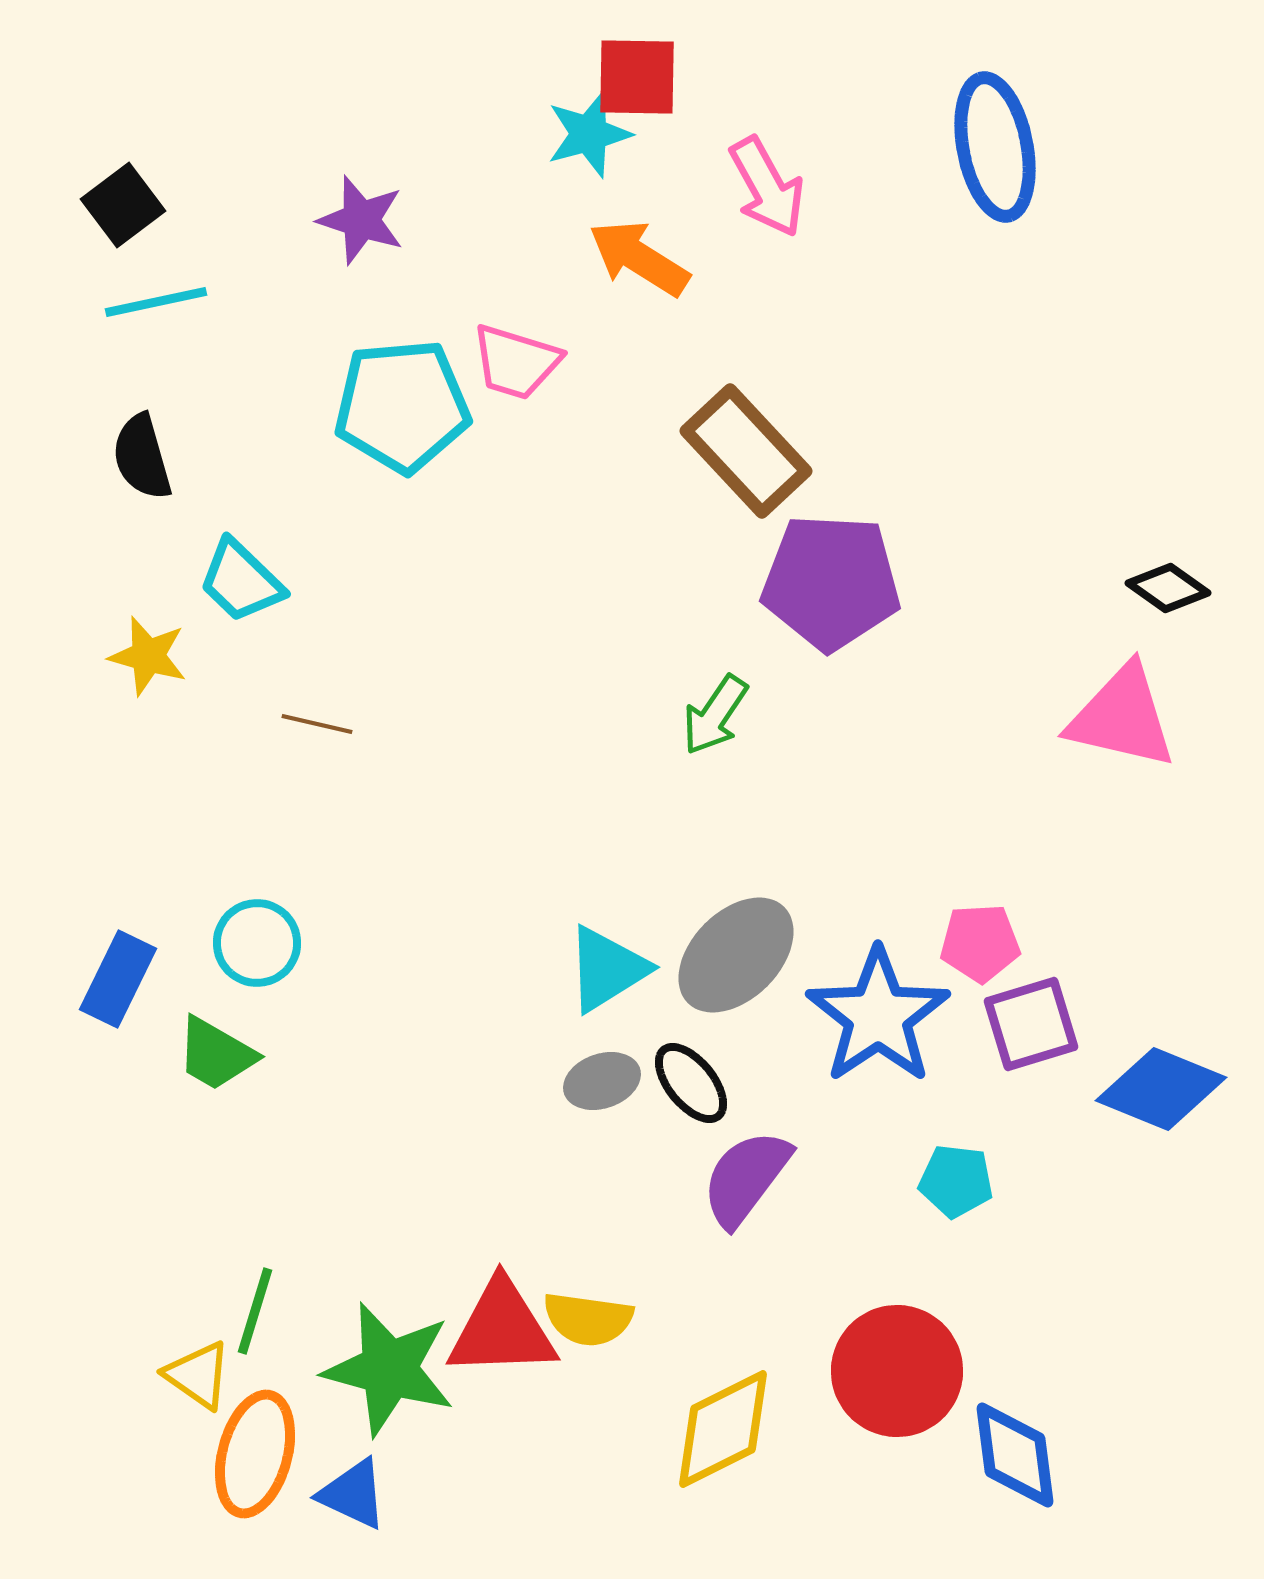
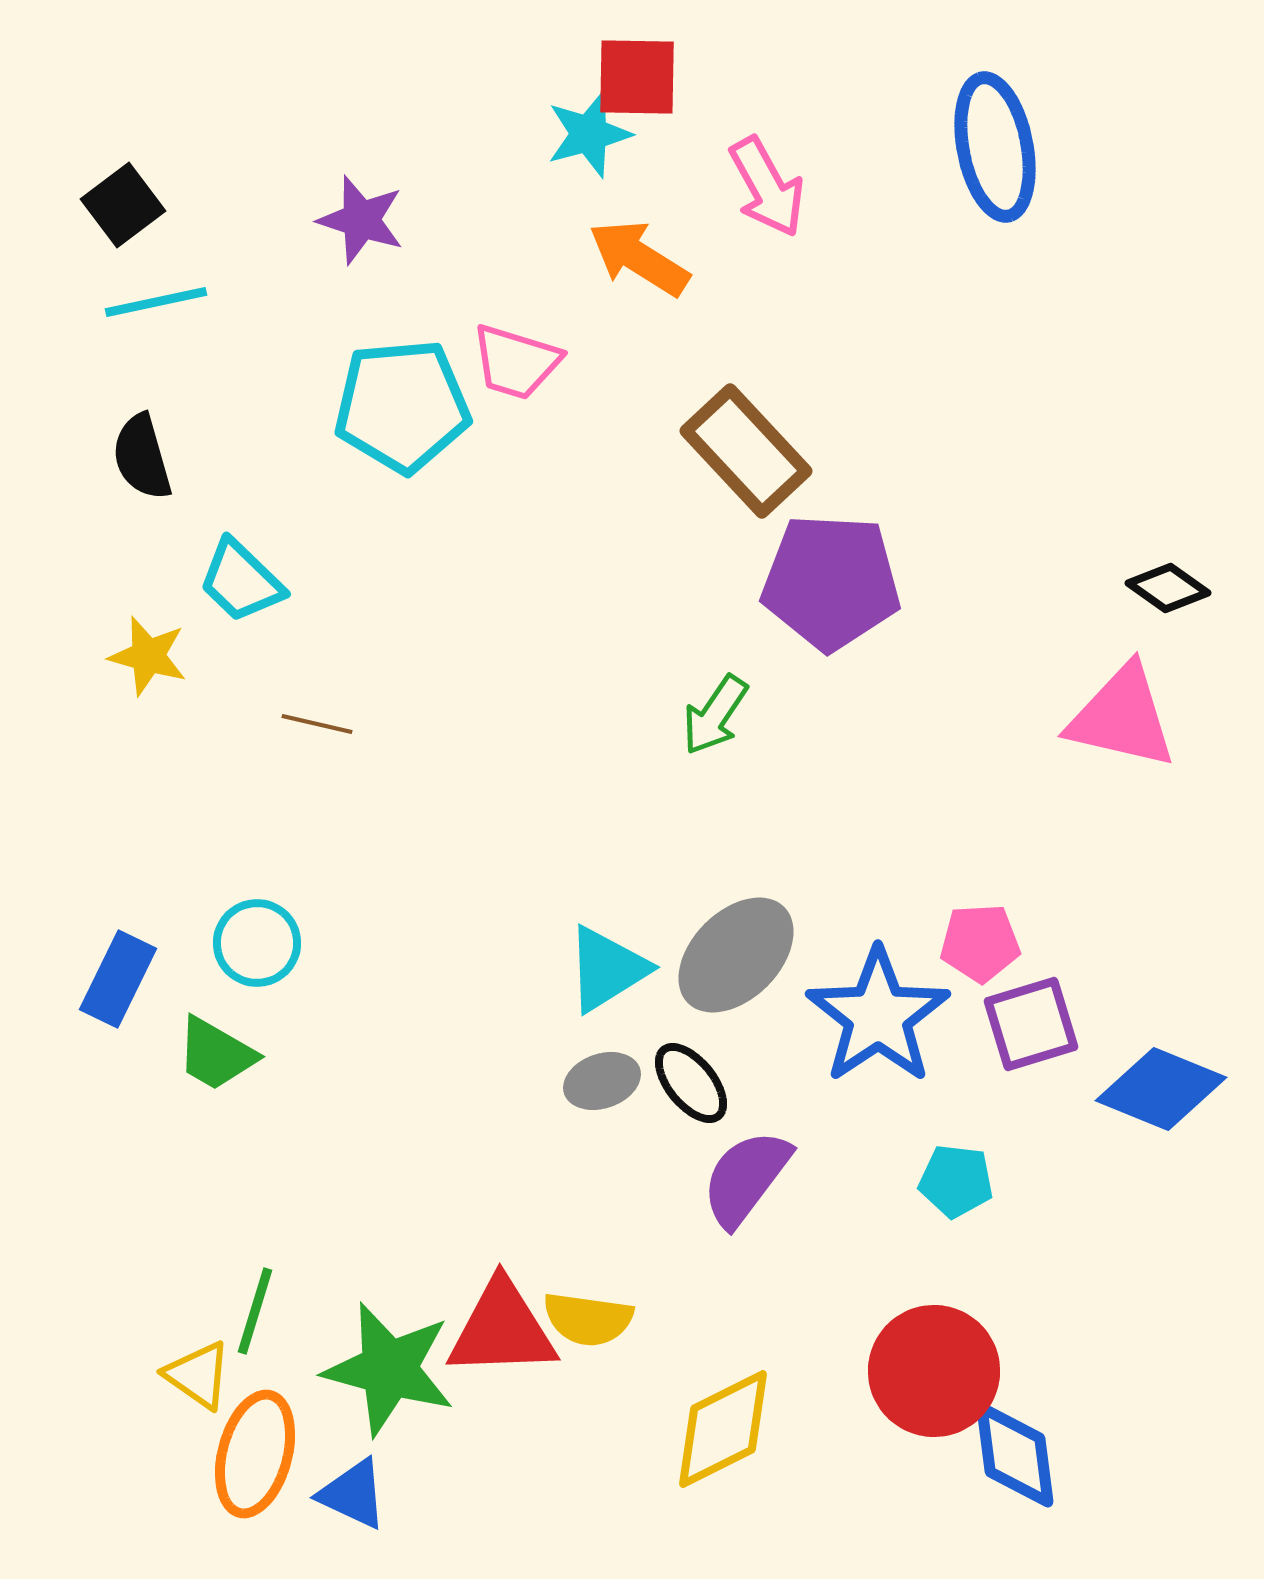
red circle at (897, 1371): moved 37 px right
